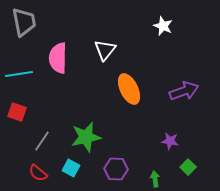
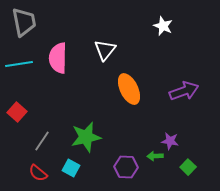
cyan line: moved 10 px up
red square: rotated 24 degrees clockwise
purple hexagon: moved 10 px right, 2 px up
green arrow: moved 23 px up; rotated 84 degrees counterclockwise
